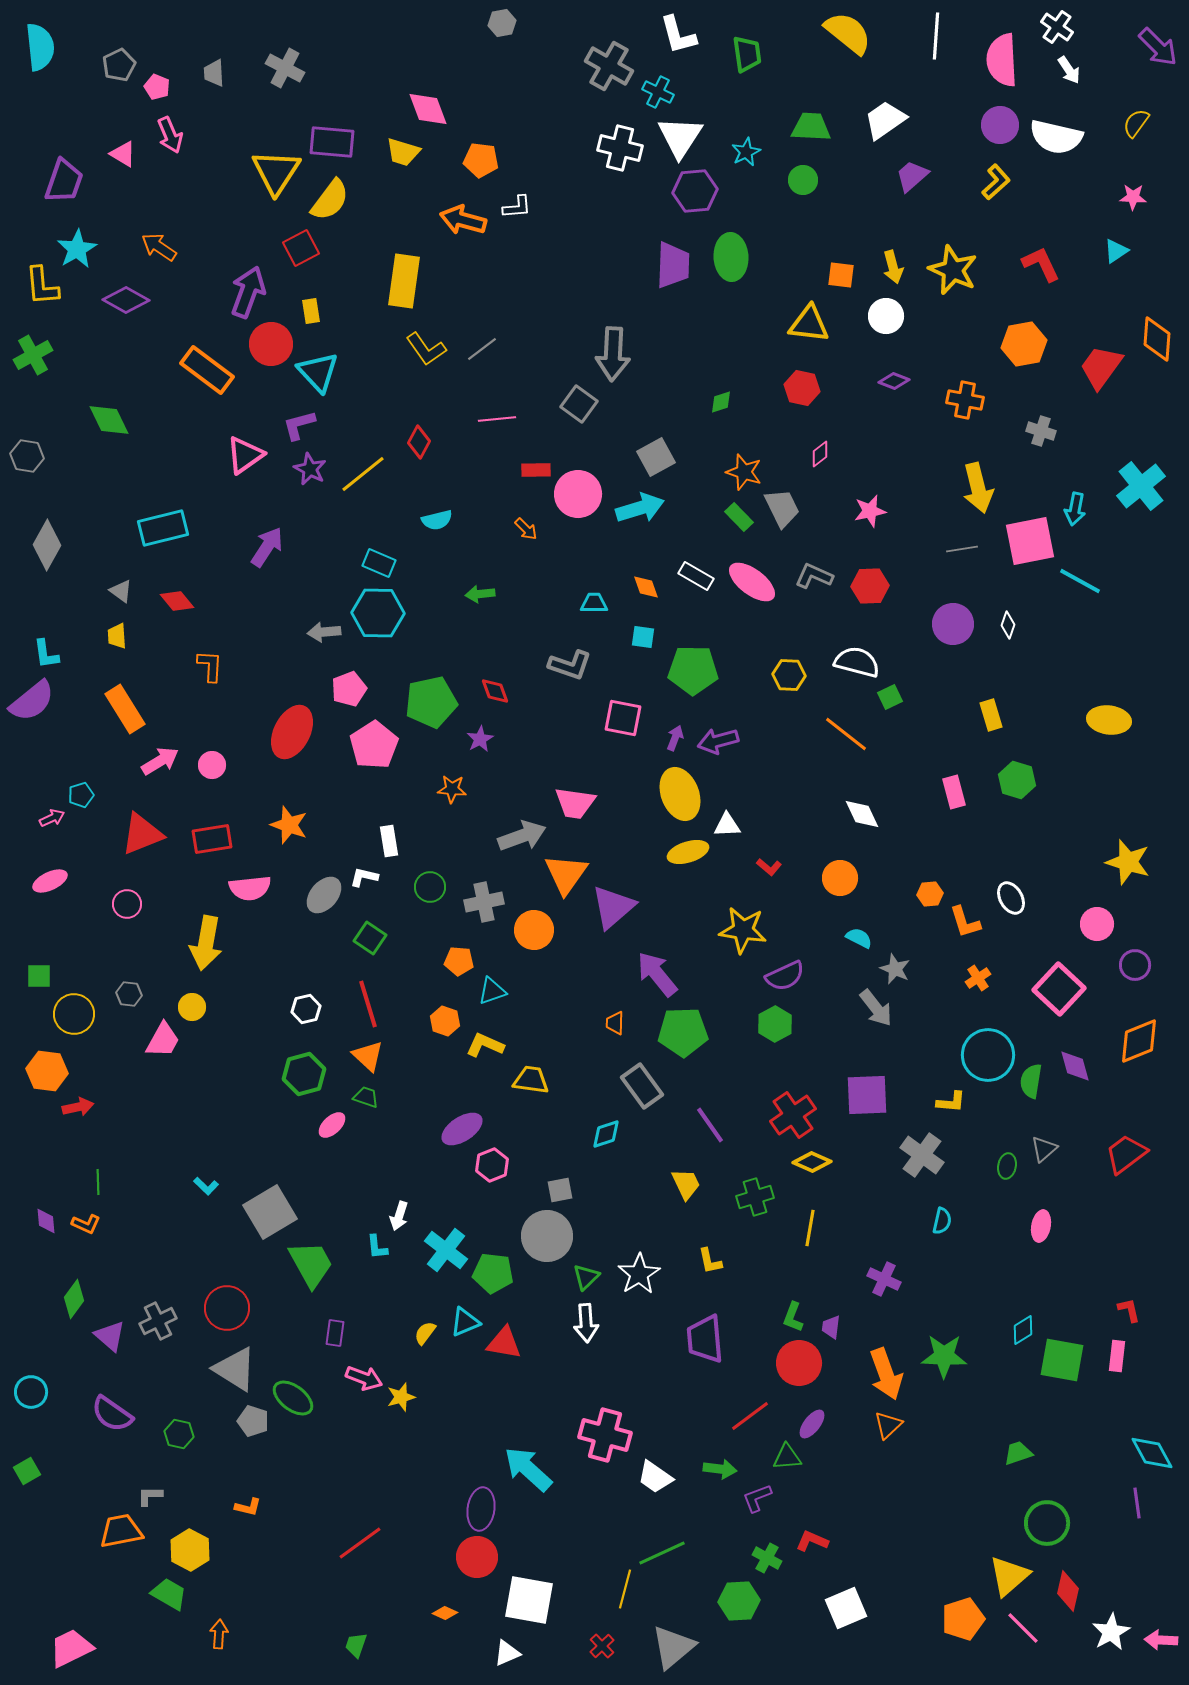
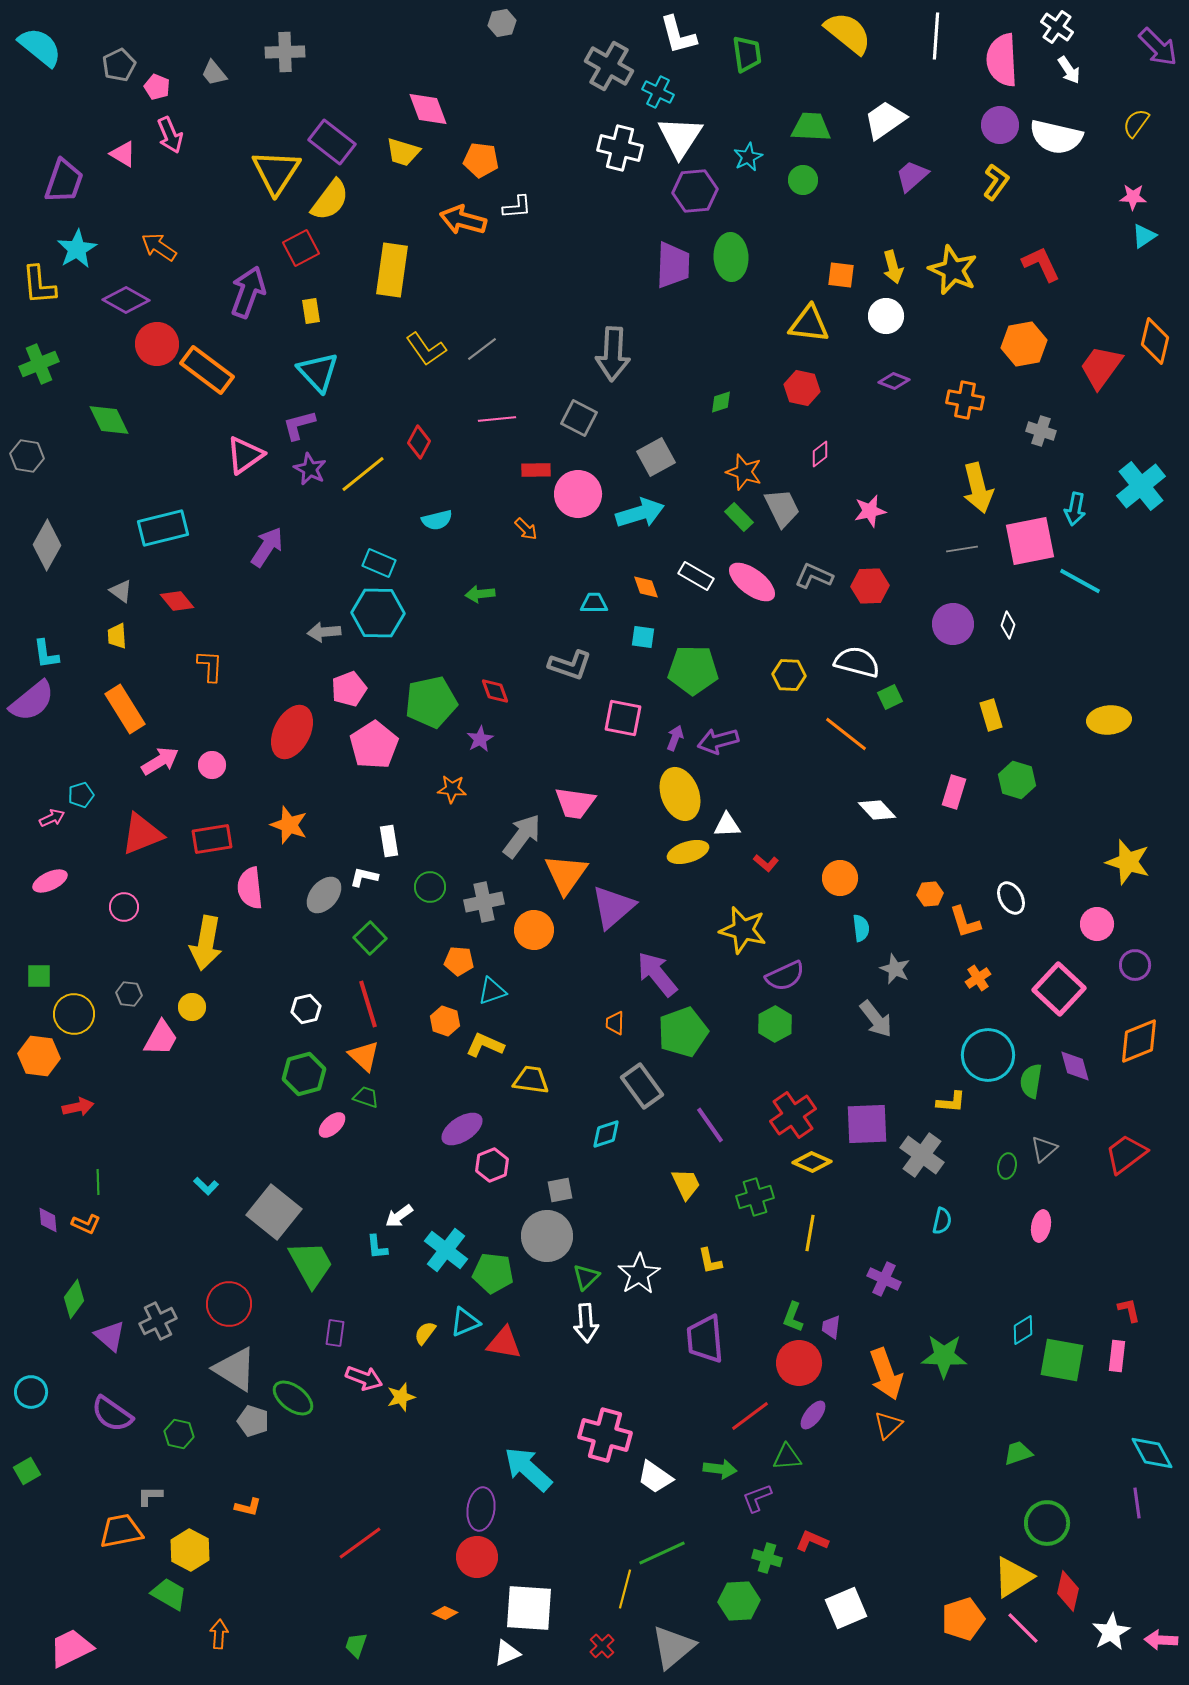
cyan semicircle at (40, 47): rotated 45 degrees counterclockwise
gray cross at (285, 68): moved 16 px up; rotated 30 degrees counterclockwise
gray trapezoid at (214, 73): rotated 36 degrees counterclockwise
purple rectangle at (332, 142): rotated 33 degrees clockwise
cyan star at (746, 152): moved 2 px right, 5 px down
yellow L-shape at (996, 182): rotated 12 degrees counterclockwise
cyan triangle at (1116, 251): moved 28 px right, 15 px up
yellow rectangle at (404, 281): moved 12 px left, 11 px up
yellow L-shape at (42, 286): moved 3 px left, 1 px up
orange diamond at (1157, 339): moved 2 px left, 2 px down; rotated 9 degrees clockwise
red circle at (271, 344): moved 114 px left
green cross at (33, 355): moved 6 px right, 9 px down; rotated 6 degrees clockwise
gray square at (579, 404): moved 14 px down; rotated 9 degrees counterclockwise
cyan arrow at (640, 508): moved 5 px down
yellow ellipse at (1109, 720): rotated 12 degrees counterclockwise
pink rectangle at (954, 792): rotated 32 degrees clockwise
white diamond at (862, 814): moved 15 px right, 4 px up; rotated 18 degrees counterclockwise
gray arrow at (522, 836): rotated 33 degrees counterclockwise
red L-shape at (769, 867): moved 3 px left, 4 px up
pink semicircle at (250, 888): rotated 90 degrees clockwise
pink circle at (127, 904): moved 3 px left, 3 px down
yellow star at (743, 930): rotated 6 degrees clockwise
green square at (370, 938): rotated 12 degrees clockwise
cyan semicircle at (859, 938): moved 2 px right, 10 px up; rotated 56 degrees clockwise
gray arrow at (876, 1008): moved 11 px down
green pentagon at (683, 1032): rotated 18 degrees counterclockwise
pink trapezoid at (163, 1040): moved 2 px left, 2 px up
orange triangle at (368, 1056): moved 4 px left
orange hexagon at (47, 1071): moved 8 px left, 15 px up
purple square at (867, 1095): moved 29 px down
gray square at (270, 1212): moved 4 px right; rotated 20 degrees counterclockwise
white arrow at (399, 1216): rotated 36 degrees clockwise
purple diamond at (46, 1221): moved 2 px right, 1 px up
yellow line at (810, 1228): moved 5 px down
red circle at (227, 1308): moved 2 px right, 4 px up
purple ellipse at (812, 1424): moved 1 px right, 9 px up
green cross at (767, 1558): rotated 12 degrees counterclockwise
yellow triangle at (1009, 1576): moved 4 px right, 1 px down; rotated 9 degrees clockwise
white square at (529, 1600): moved 8 px down; rotated 6 degrees counterclockwise
